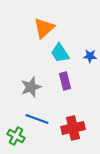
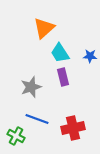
purple rectangle: moved 2 px left, 4 px up
